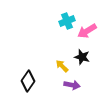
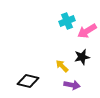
black star: rotated 28 degrees counterclockwise
black diamond: rotated 70 degrees clockwise
